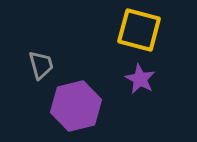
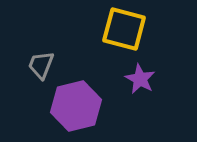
yellow square: moved 15 px left, 1 px up
gray trapezoid: rotated 144 degrees counterclockwise
